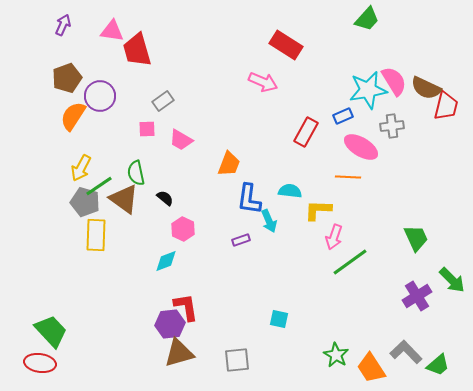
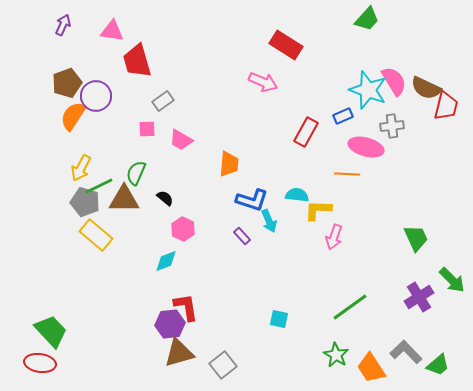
red trapezoid at (137, 50): moved 11 px down
brown pentagon at (67, 78): moved 5 px down
cyan star at (368, 90): rotated 30 degrees clockwise
purple circle at (100, 96): moved 4 px left
pink ellipse at (361, 147): moved 5 px right; rotated 16 degrees counterclockwise
orange trapezoid at (229, 164): rotated 16 degrees counterclockwise
green semicircle at (136, 173): rotated 35 degrees clockwise
orange line at (348, 177): moved 1 px left, 3 px up
green line at (99, 186): rotated 8 degrees clockwise
cyan semicircle at (290, 191): moved 7 px right, 4 px down
brown triangle at (124, 199): rotated 36 degrees counterclockwise
blue L-shape at (249, 199): moved 3 px right, 1 px down; rotated 80 degrees counterclockwise
yellow rectangle at (96, 235): rotated 52 degrees counterclockwise
purple rectangle at (241, 240): moved 1 px right, 4 px up; rotated 66 degrees clockwise
green line at (350, 262): moved 45 px down
purple cross at (417, 296): moved 2 px right, 1 px down
gray square at (237, 360): moved 14 px left, 5 px down; rotated 32 degrees counterclockwise
